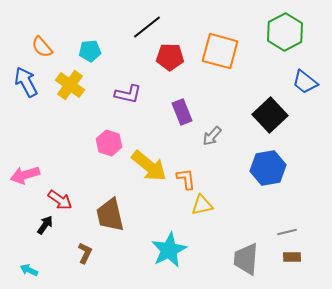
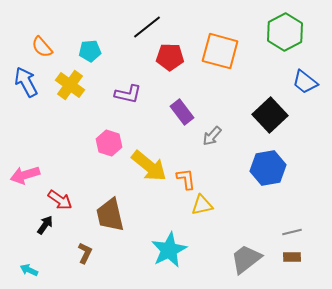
purple rectangle: rotated 15 degrees counterclockwise
gray line: moved 5 px right
gray trapezoid: rotated 48 degrees clockwise
